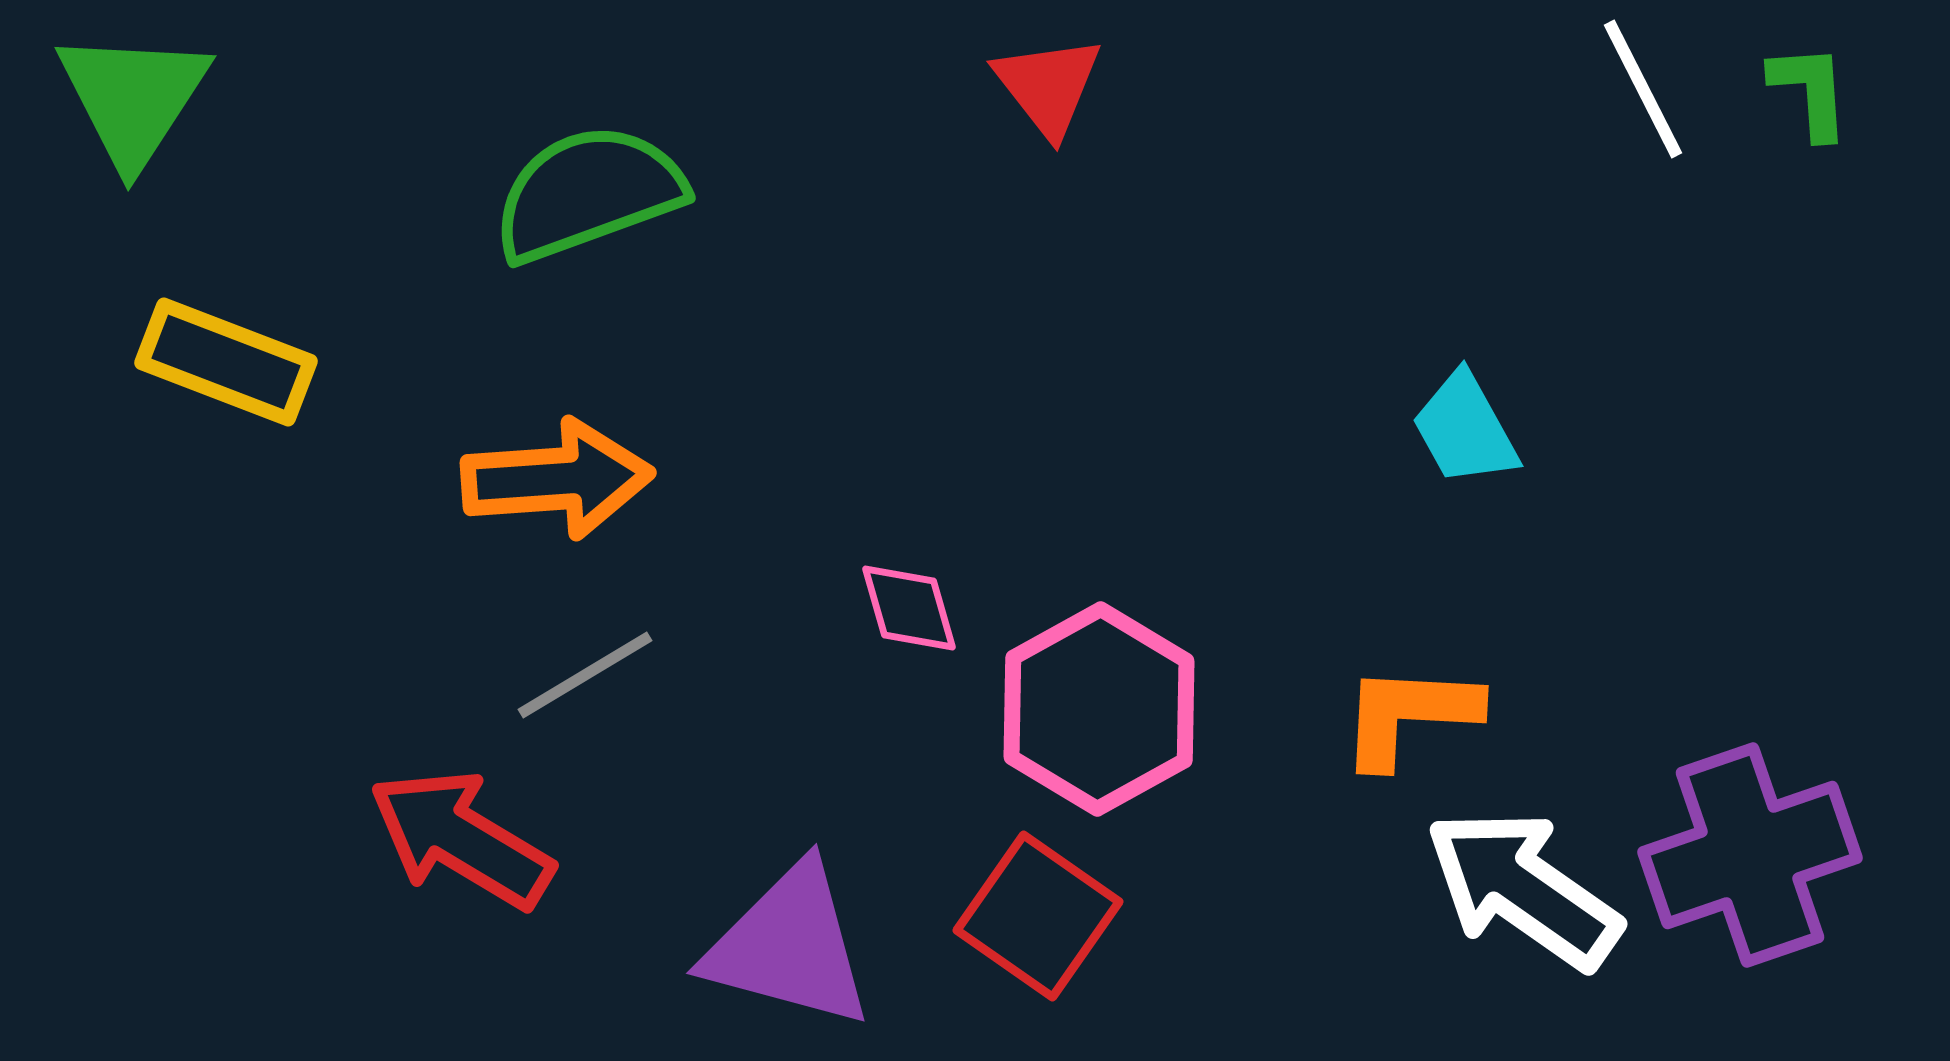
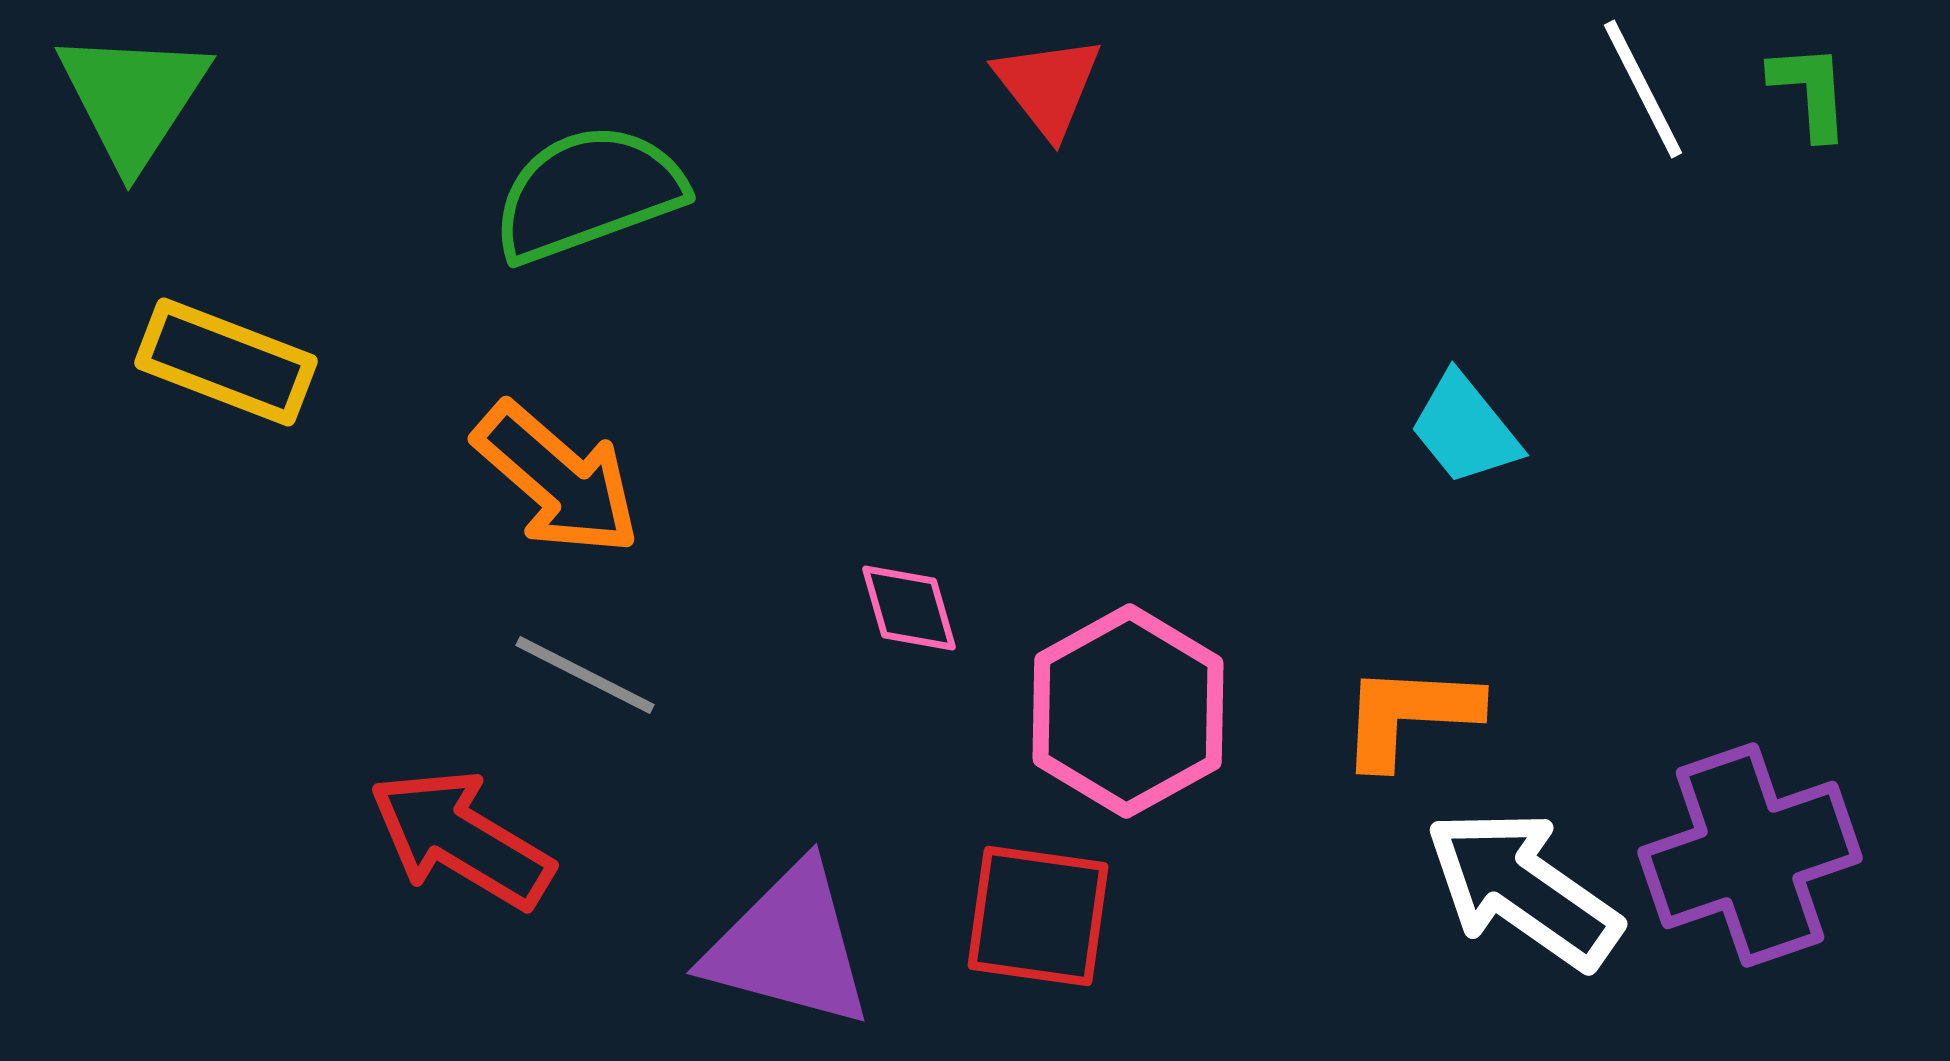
cyan trapezoid: rotated 10 degrees counterclockwise
orange arrow: rotated 45 degrees clockwise
gray line: rotated 58 degrees clockwise
pink hexagon: moved 29 px right, 2 px down
red square: rotated 27 degrees counterclockwise
